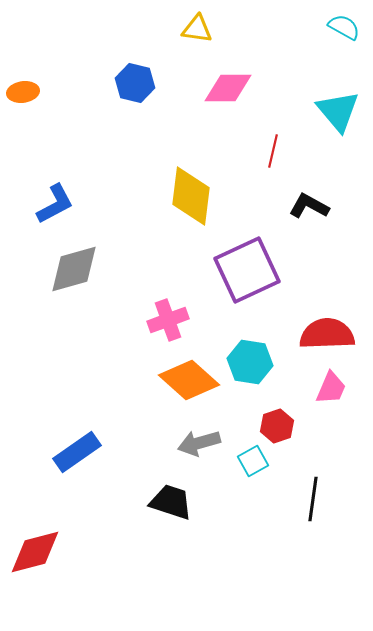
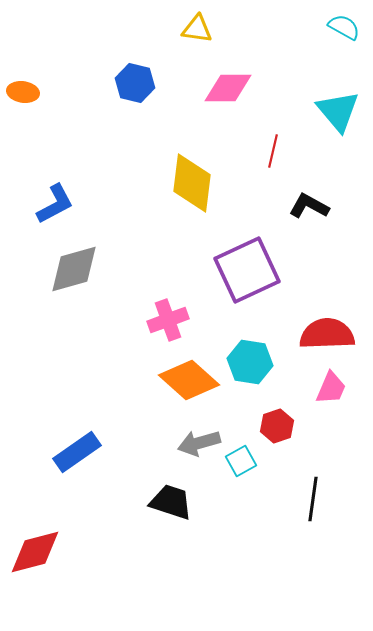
orange ellipse: rotated 16 degrees clockwise
yellow diamond: moved 1 px right, 13 px up
cyan square: moved 12 px left
